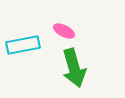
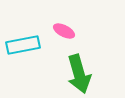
green arrow: moved 5 px right, 6 px down
